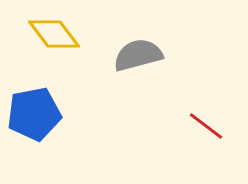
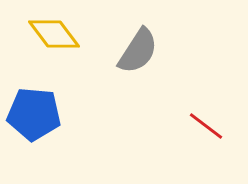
gray semicircle: moved 4 px up; rotated 138 degrees clockwise
blue pentagon: rotated 16 degrees clockwise
